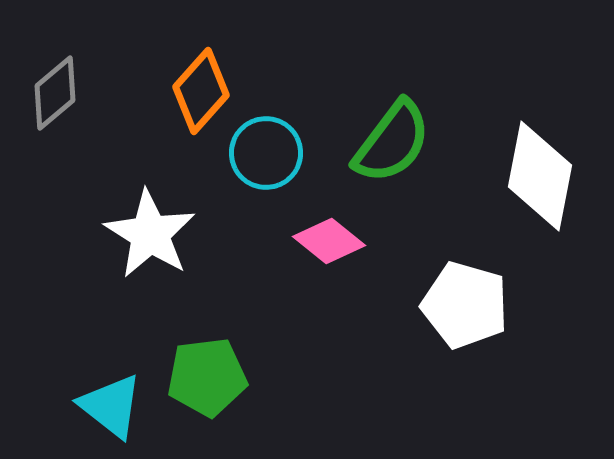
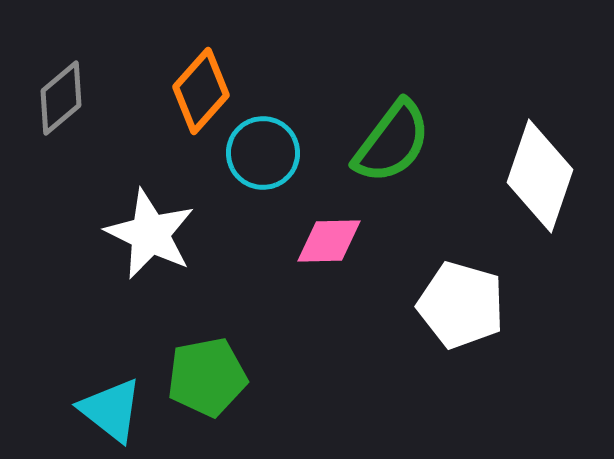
gray diamond: moved 6 px right, 5 px down
cyan circle: moved 3 px left
white diamond: rotated 8 degrees clockwise
white star: rotated 6 degrees counterclockwise
pink diamond: rotated 40 degrees counterclockwise
white pentagon: moved 4 px left
green pentagon: rotated 4 degrees counterclockwise
cyan triangle: moved 4 px down
